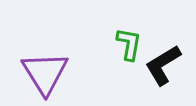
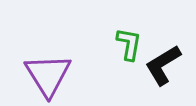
purple triangle: moved 3 px right, 2 px down
